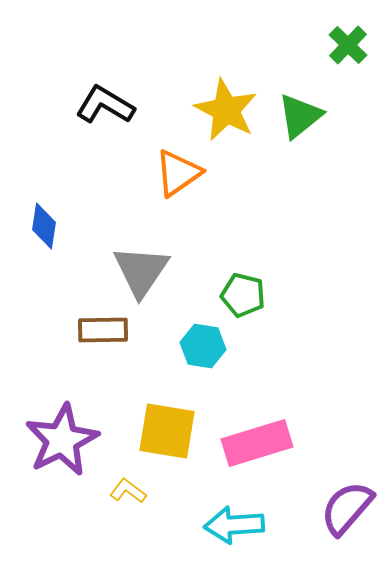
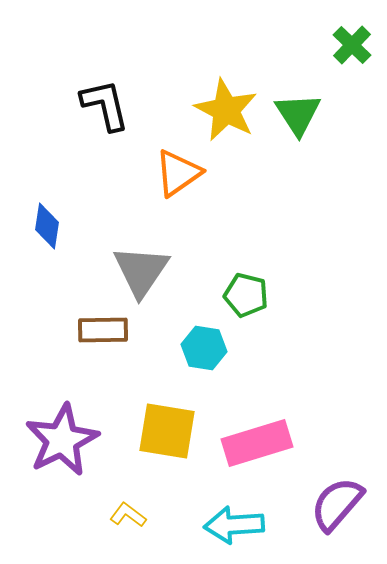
green cross: moved 4 px right
black L-shape: rotated 46 degrees clockwise
green triangle: moved 2 px left, 2 px up; rotated 24 degrees counterclockwise
blue diamond: moved 3 px right
green pentagon: moved 3 px right
cyan hexagon: moved 1 px right, 2 px down
yellow L-shape: moved 24 px down
purple semicircle: moved 10 px left, 4 px up
